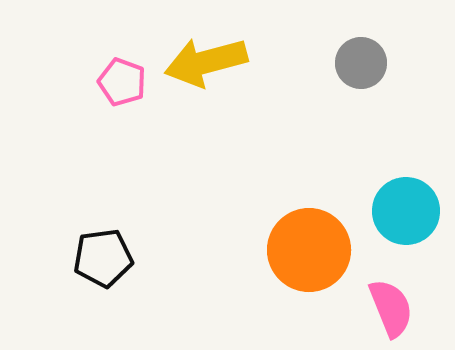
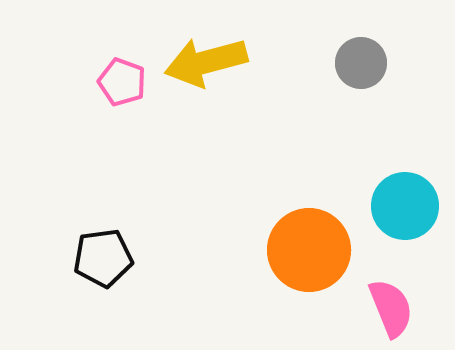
cyan circle: moved 1 px left, 5 px up
